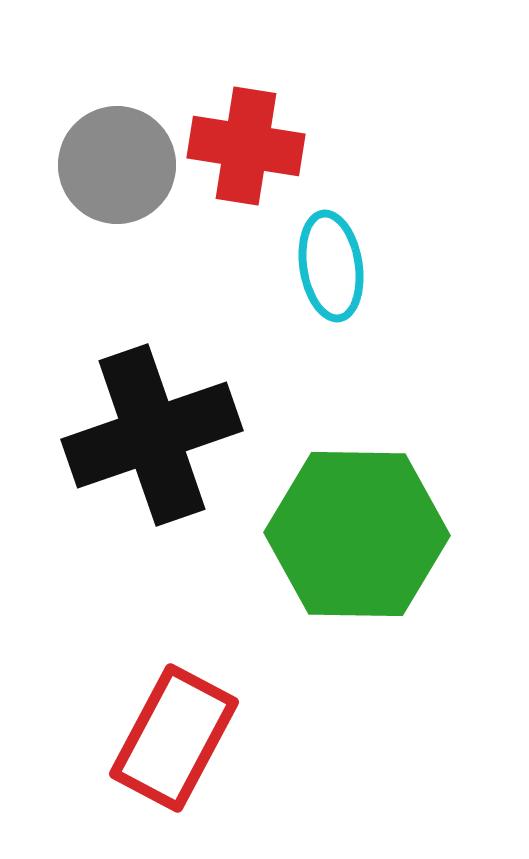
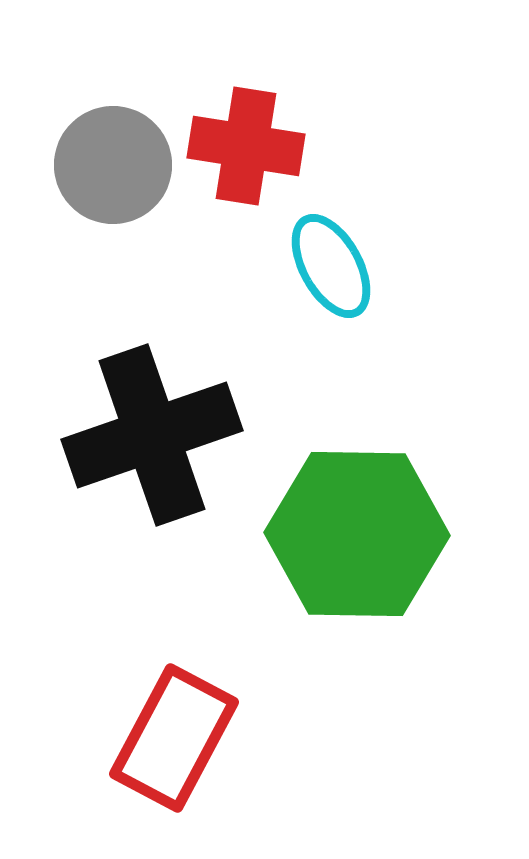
gray circle: moved 4 px left
cyan ellipse: rotated 20 degrees counterclockwise
